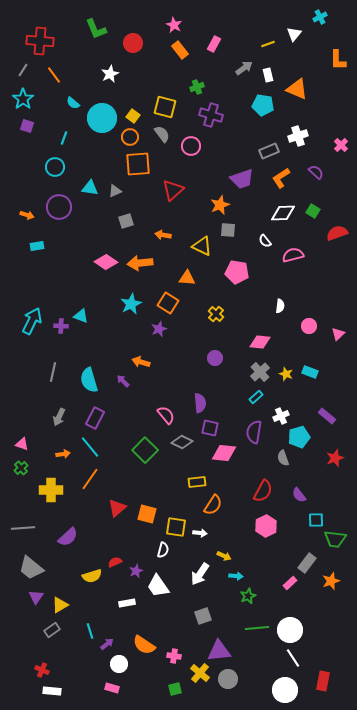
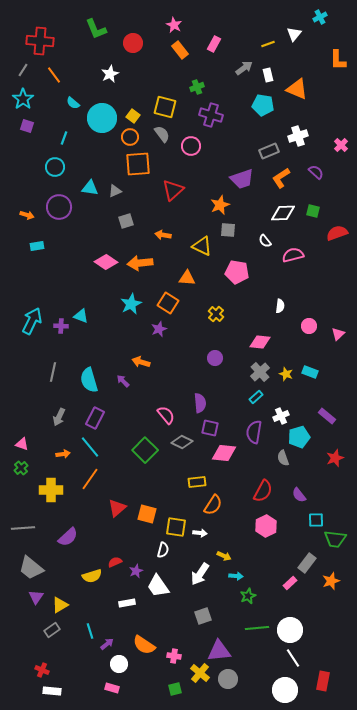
green square at (313, 211): rotated 16 degrees counterclockwise
